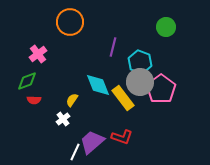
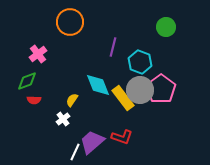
gray circle: moved 8 px down
